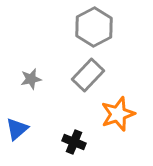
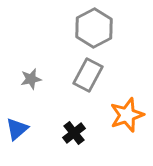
gray hexagon: moved 1 px down
gray rectangle: rotated 16 degrees counterclockwise
orange star: moved 9 px right, 1 px down
black cross: moved 9 px up; rotated 30 degrees clockwise
